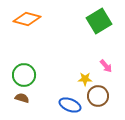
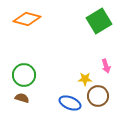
pink arrow: rotated 24 degrees clockwise
blue ellipse: moved 2 px up
